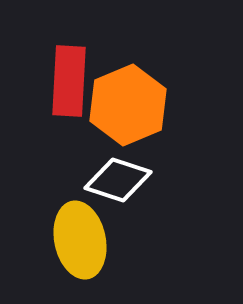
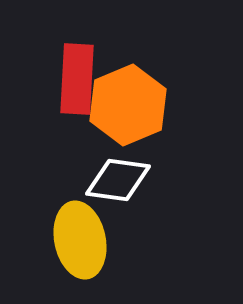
red rectangle: moved 8 px right, 2 px up
white diamond: rotated 10 degrees counterclockwise
